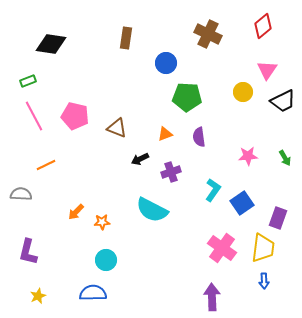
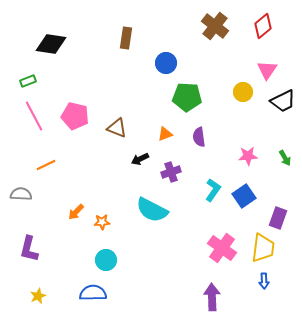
brown cross: moved 7 px right, 8 px up; rotated 12 degrees clockwise
blue square: moved 2 px right, 7 px up
purple L-shape: moved 1 px right, 3 px up
